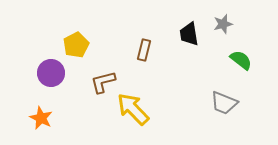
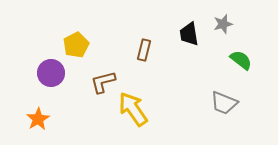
yellow arrow: rotated 9 degrees clockwise
orange star: moved 3 px left, 1 px down; rotated 15 degrees clockwise
